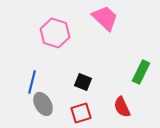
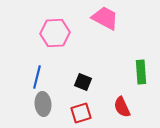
pink trapezoid: rotated 16 degrees counterclockwise
pink hexagon: rotated 20 degrees counterclockwise
green rectangle: rotated 30 degrees counterclockwise
blue line: moved 5 px right, 5 px up
gray ellipse: rotated 25 degrees clockwise
